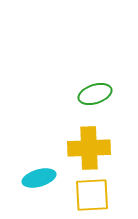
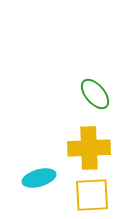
green ellipse: rotated 68 degrees clockwise
